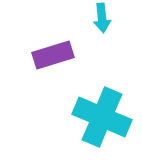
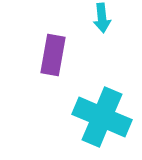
purple rectangle: rotated 63 degrees counterclockwise
